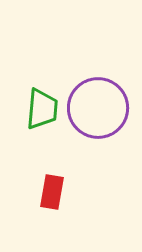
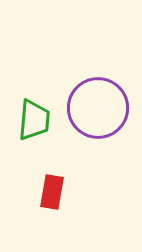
green trapezoid: moved 8 px left, 11 px down
